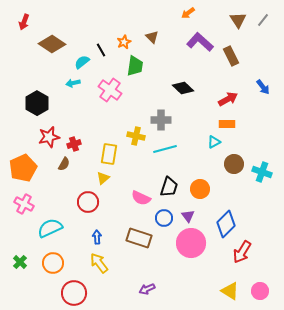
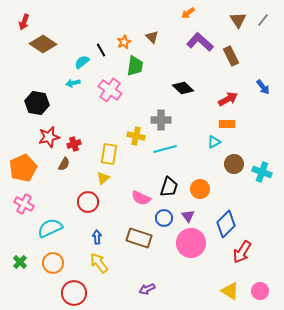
brown diamond at (52, 44): moved 9 px left
black hexagon at (37, 103): rotated 20 degrees counterclockwise
